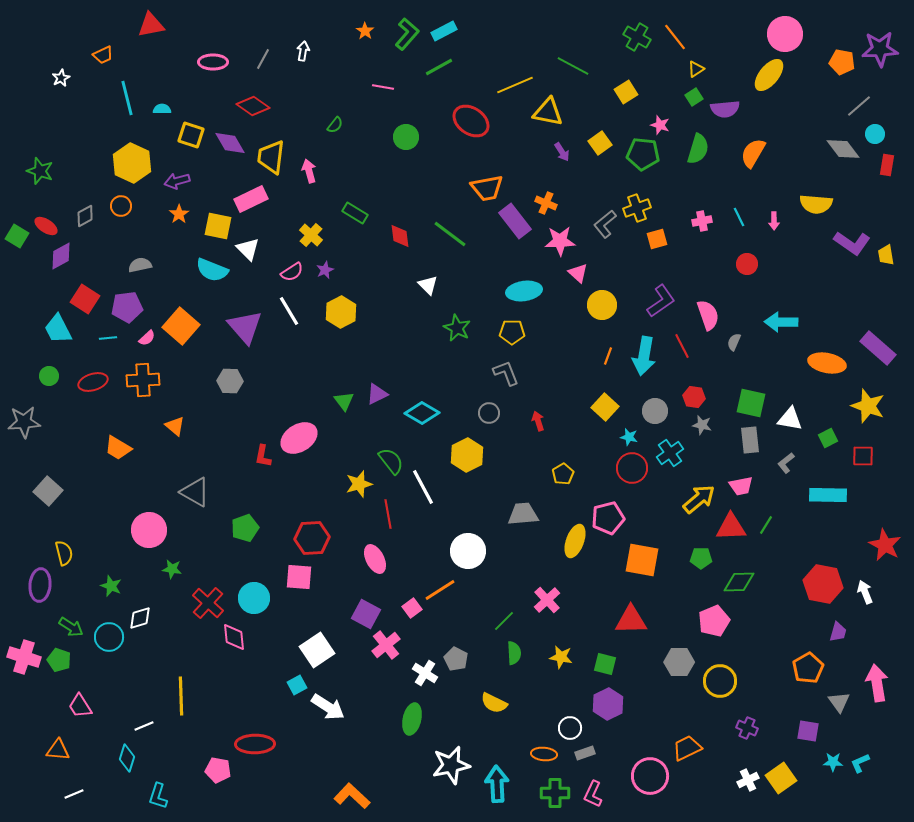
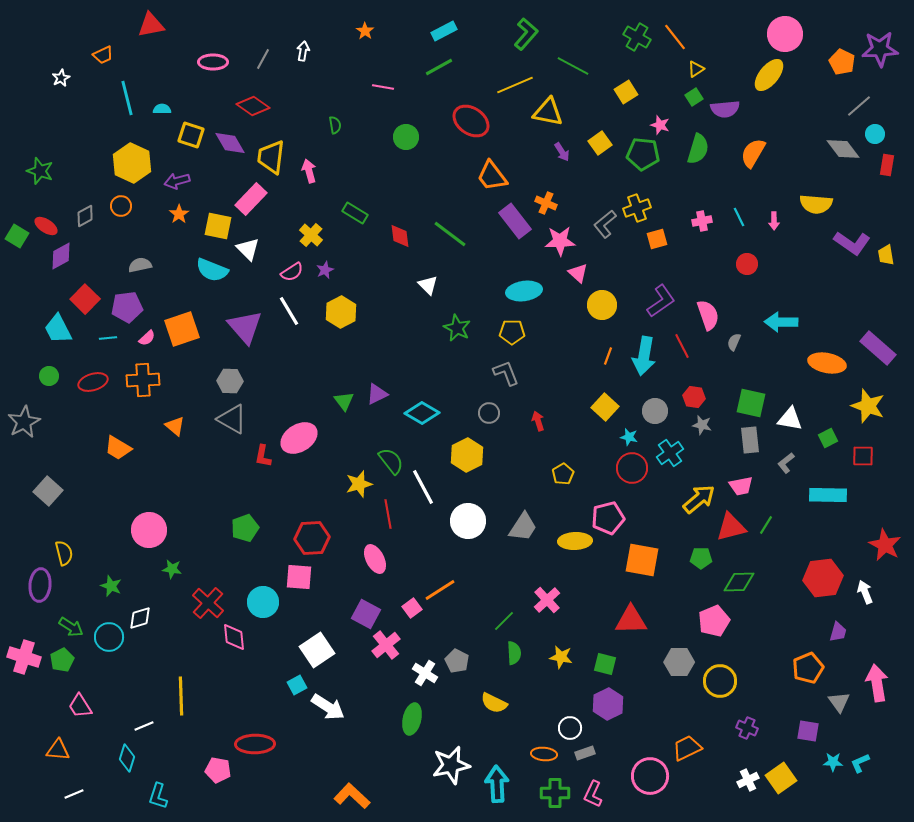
green L-shape at (407, 34): moved 119 px right
orange pentagon at (842, 62): rotated 15 degrees clockwise
green semicircle at (335, 125): rotated 48 degrees counterclockwise
orange trapezoid at (487, 188): moved 5 px right, 12 px up; rotated 64 degrees clockwise
pink rectangle at (251, 199): rotated 20 degrees counterclockwise
red square at (85, 299): rotated 12 degrees clockwise
orange square at (181, 326): moved 1 px right, 3 px down; rotated 30 degrees clockwise
gray star at (24, 422): rotated 24 degrees counterclockwise
gray triangle at (195, 492): moved 37 px right, 73 px up
gray trapezoid at (523, 514): moved 13 px down; rotated 128 degrees clockwise
red triangle at (731, 527): rotated 12 degrees counterclockwise
yellow ellipse at (575, 541): rotated 68 degrees clockwise
white circle at (468, 551): moved 30 px up
red hexagon at (823, 584): moved 6 px up; rotated 18 degrees counterclockwise
cyan circle at (254, 598): moved 9 px right, 4 px down
gray pentagon at (456, 659): moved 1 px right, 2 px down
green pentagon at (59, 660): moved 3 px right; rotated 25 degrees clockwise
orange pentagon at (808, 668): rotated 8 degrees clockwise
